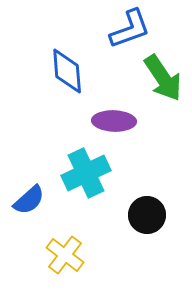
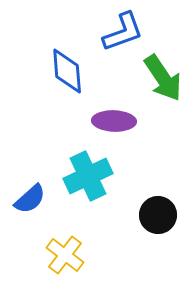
blue L-shape: moved 7 px left, 3 px down
cyan cross: moved 2 px right, 3 px down
blue semicircle: moved 1 px right, 1 px up
black circle: moved 11 px right
